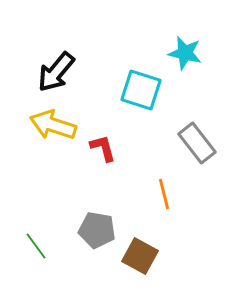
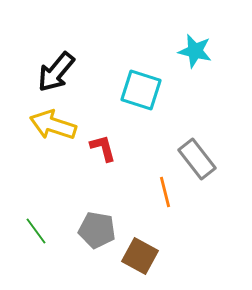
cyan star: moved 10 px right, 2 px up
gray rectangle: moved 16 px down
orange line: moved 1 px right, 2 px up
green line: moved 15 px up
